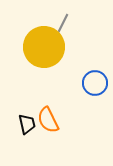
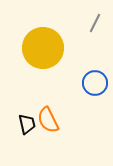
gray line: moved 32 px right
yellow circle: moved 1 px left, 1 px down
